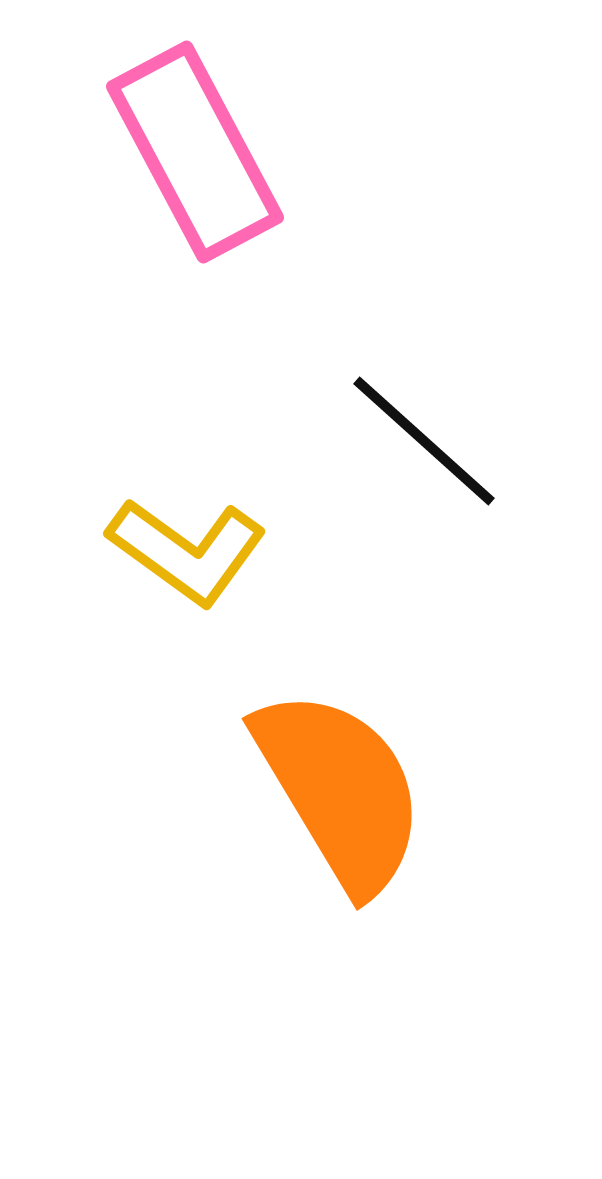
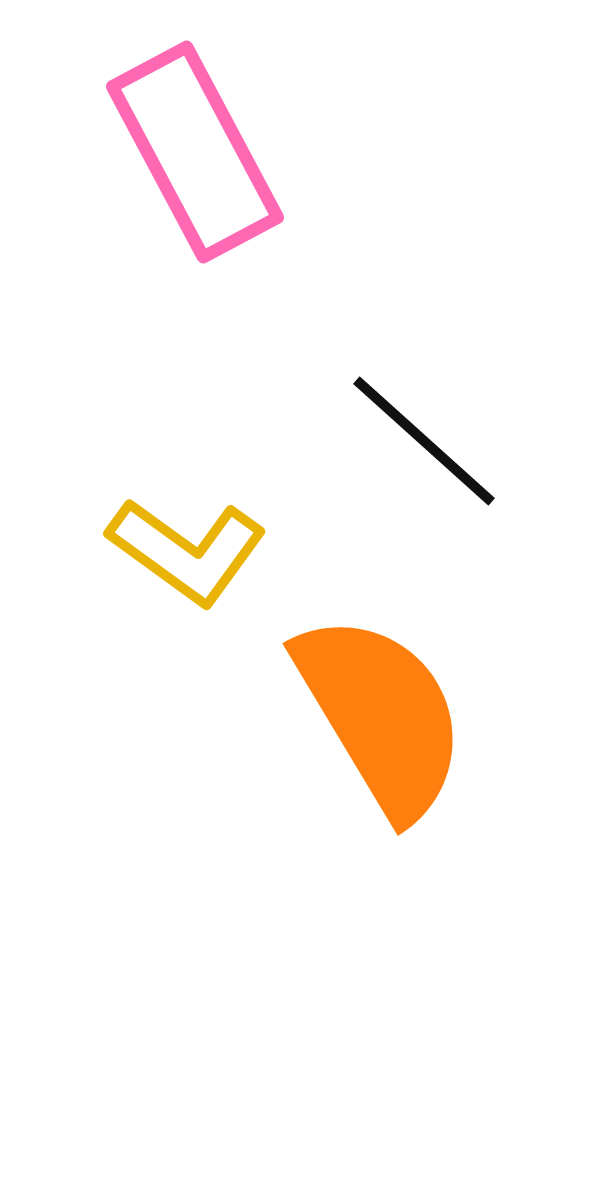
orange semicircle: moved 41 px right, 75 px up
